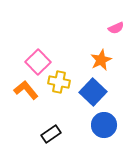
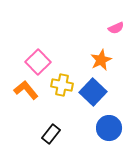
yellow cross: moved 3 px right, 3 px down
blue circle: moved 5 px right, 3 px down
black rectangle: rotated 18 degrees counterclockwise
